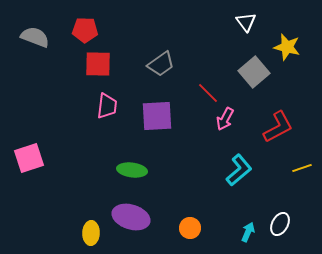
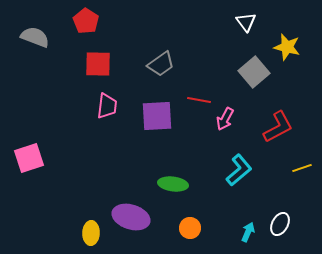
red pentagon: moved 1 px right, 9 px up; rotated 30 degrees clockwise
red line: moved 9 px left, 7 px down; rotated 35 degrees counterclockwise
green ellipse: moved 41 px right, 14 px down
